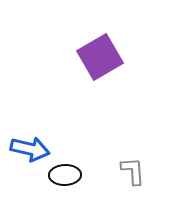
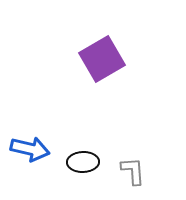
purple square: moved 2 px right, 2 px down
black ellipse: moved 18 px right, 13 px up
